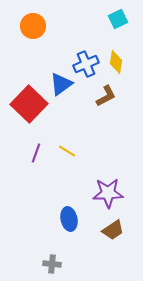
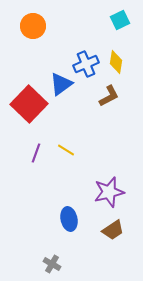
cyan square: moved 2 px right, 1 px down
brown L-shape: moved 3 px right
yellow line: moved 1 px left, 1 px up
purple star: moved 1 px right, 1 px up; rotated 12 degrees counterclockwise
gray cross: rotated 24 degrees clockwise
